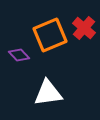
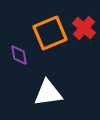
orange square: moved 2 px up
purple diamond: rotated 35 degrees clockwise
